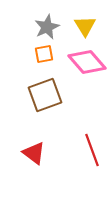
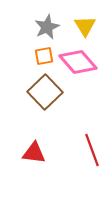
orange square: moved 2 px down
pink diamond: moved 9 px left
brown square: moved 3 px up; rotated 24 degrees counterclockwise
red triangle: rotated 30 degrees counterclockwise
